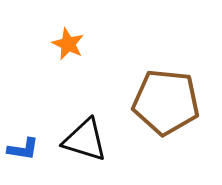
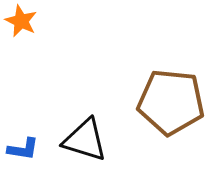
orange star: moved 47 px left, 23 px up
brown pentagon: moved 5 px right
